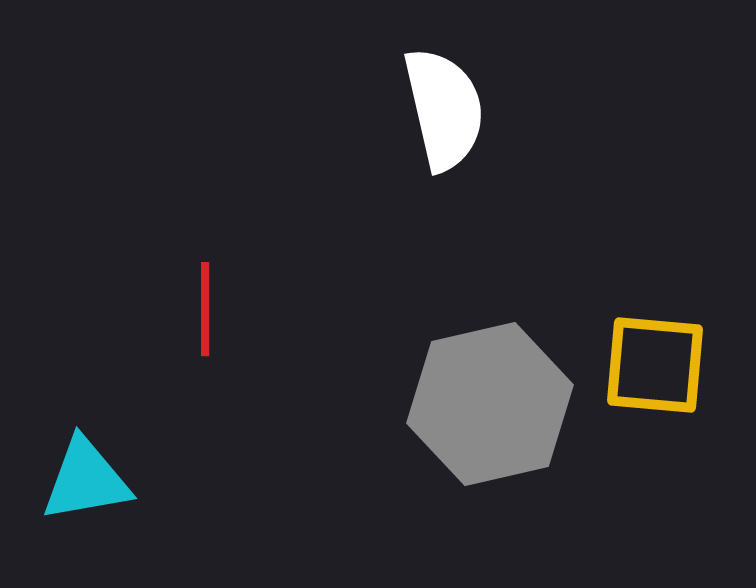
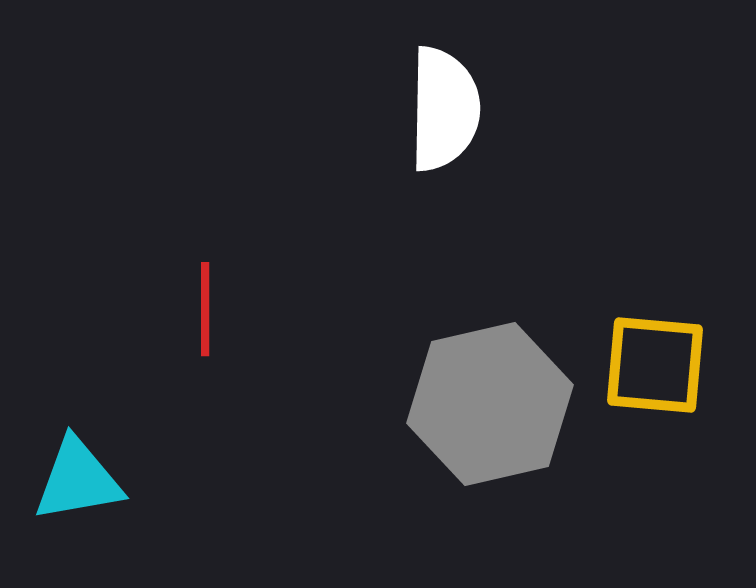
white semicircle: rotated 14 degrees clockwise
cyan triangle: moved 8 px left
